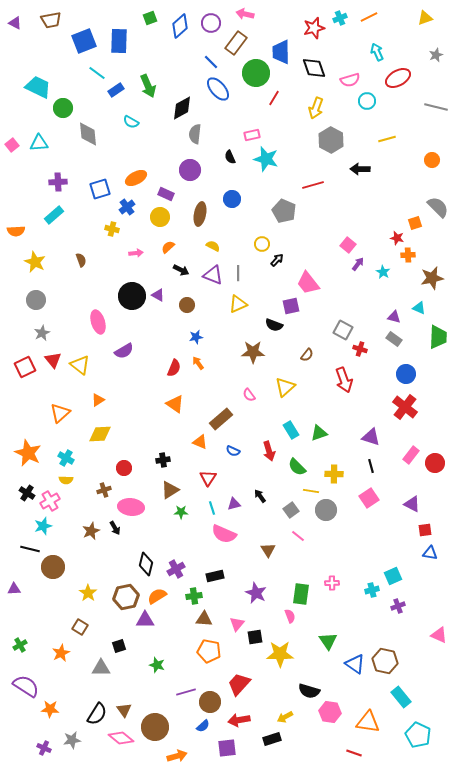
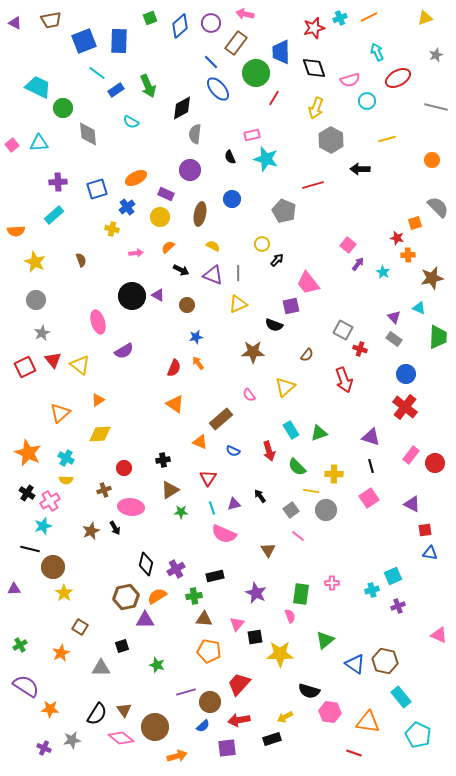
blue square at (100, 189): moved 3 px left
purple triangle at (394, 317): rotated 32 degrees clockwise
yellow star at (88, 593): moved 24 px left
green triangle at (328, 641): moved 3 px left, 1 px up; rotated 24 degrees clockwise
black square at (119, 646): moved 3 px right
